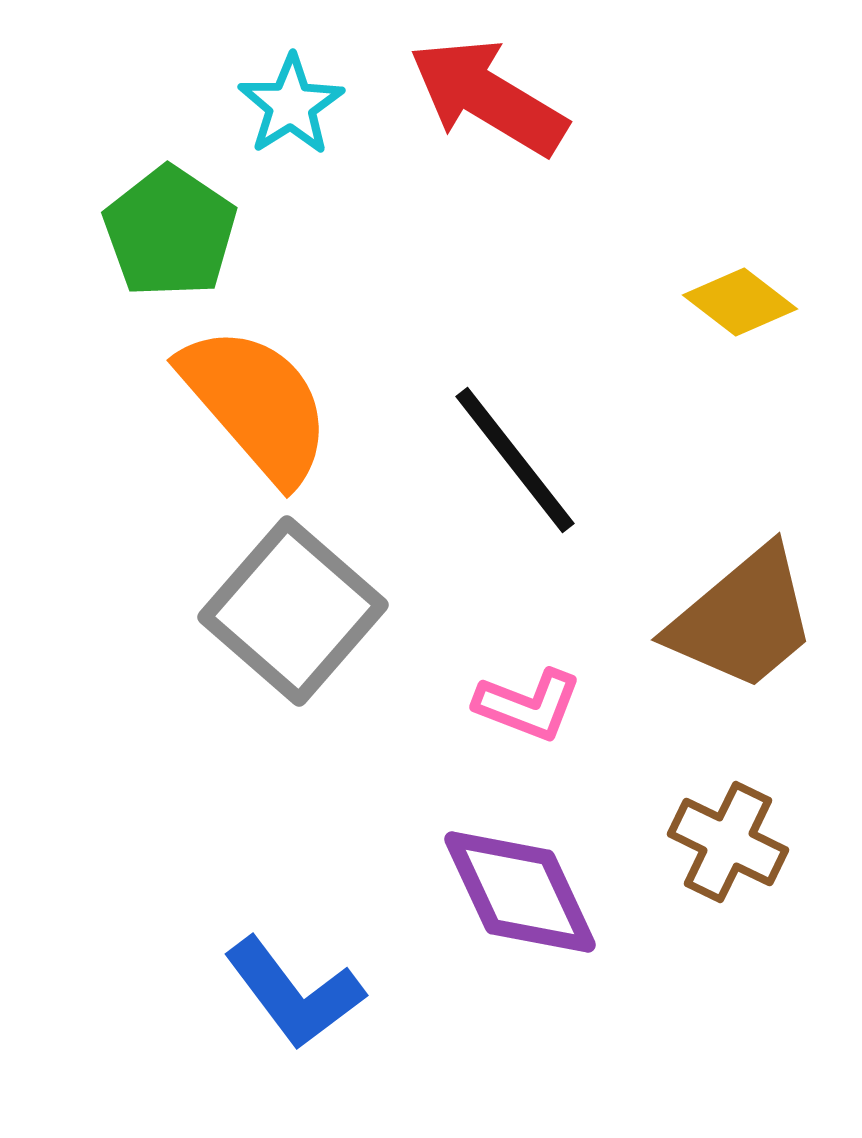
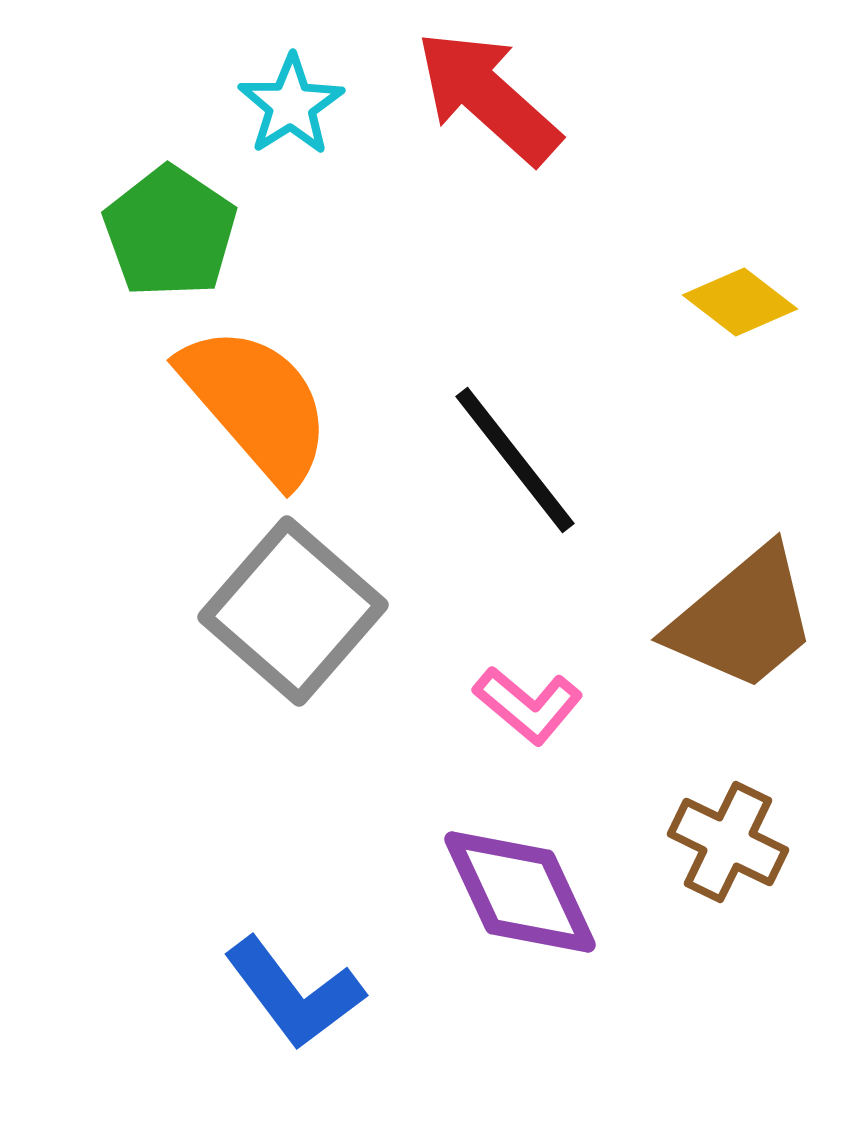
red arrow: rotated 11 degrees clockwise
pink L-shape: rotated 19 degrees clockwise
